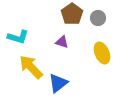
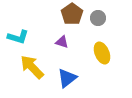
yellow arrow: moved 1 px right
blue triangle: moved 9 px right, 5 px up
